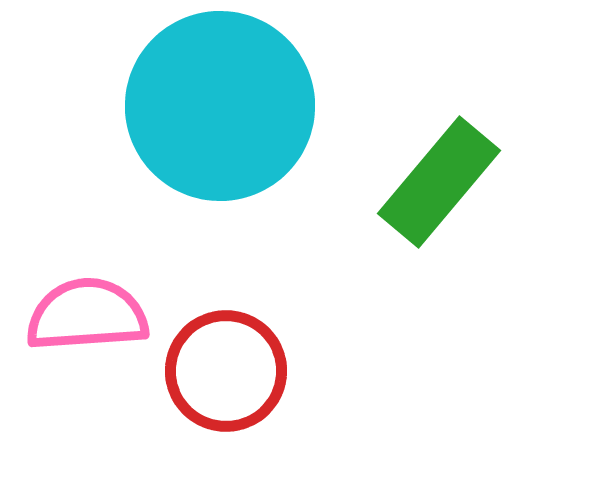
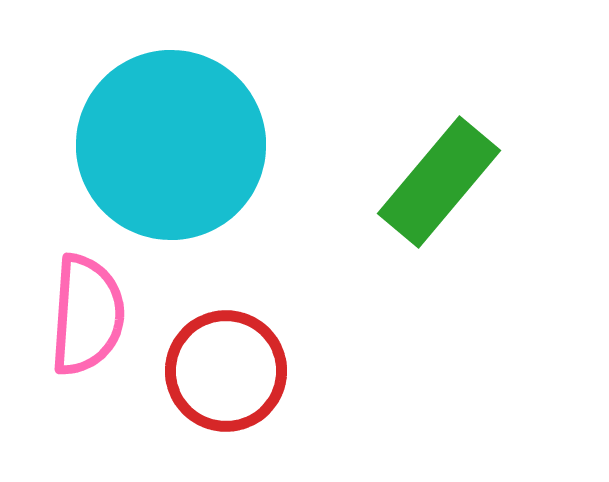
cyan circle: moved 49 px left, 39 px down
pink semicircle: rotated 98 degrees clockwise
